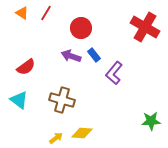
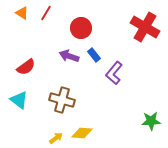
purple arrow: moved 2 px left
